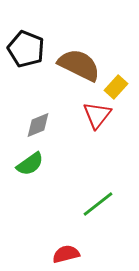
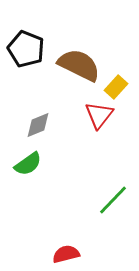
red triangle: moved 2 px right
green semicircle: moved 2 px left
green line: moved 15 px right, 4 px up; rotated 8 degrees counterclockwise
